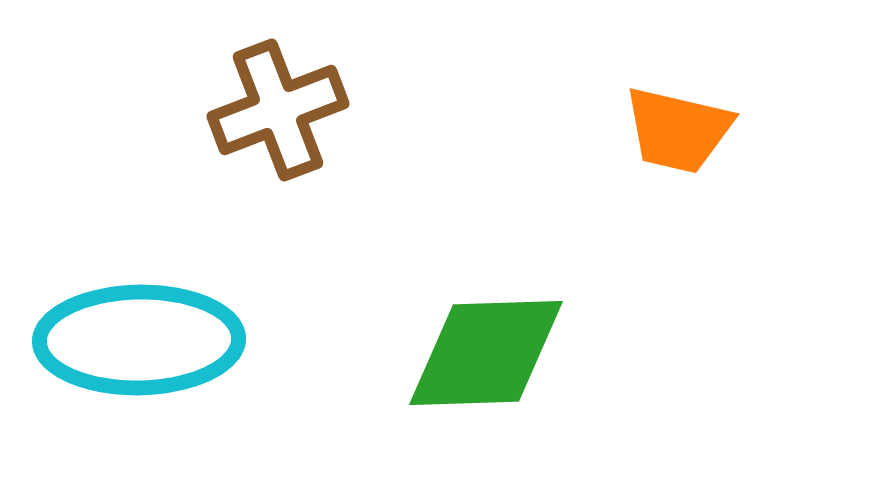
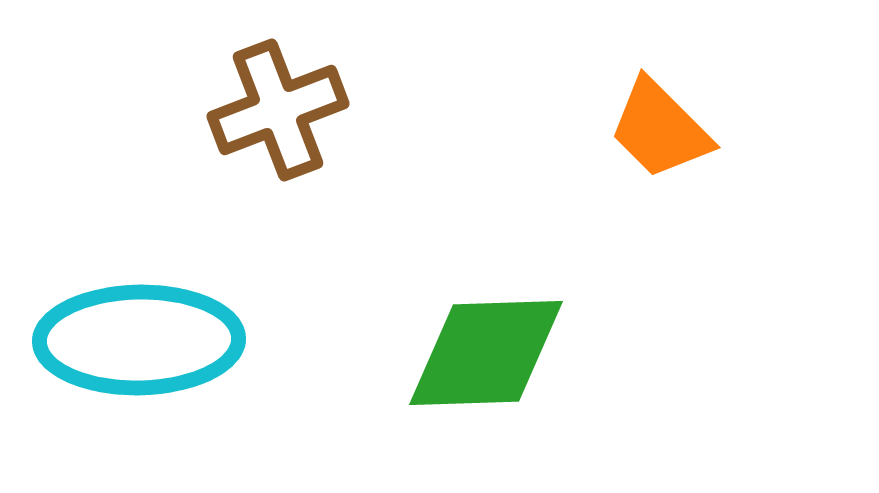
orange trapezoid: moved 18 px left, 1 px up; rotated 32 degrees clockwise
